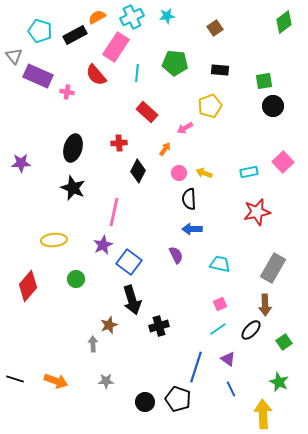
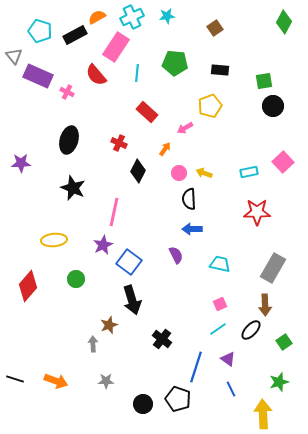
green diamond at (284, 22): rotated 25 degrees counterclockwise
pink cross at (67, 92): rotated 16 degrees clockwise
red cross at (119, 143): rotated 28 degrees clockwise
black ellipse at (73, 148): moved 4 px left, 8 px up
red star at (257, 212): rotated 12 degrees clockwise
black cross at (159, 326): moved 3 px right, 13 px down; rotated 36 degrees counterclockwise
green star at (279, 382): rotated 30 degrees clockwise
black circle at (145, 402): moved 2 px left, 2 px down
